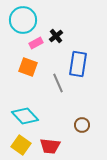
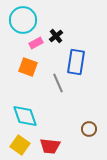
blue rectangle: moved 2 px left, 2 px up
cyan diamond: rotated 24 degrees clockwise
brown circle: moved 7 px right, 4 px down
yellow square: moved 1 px left
